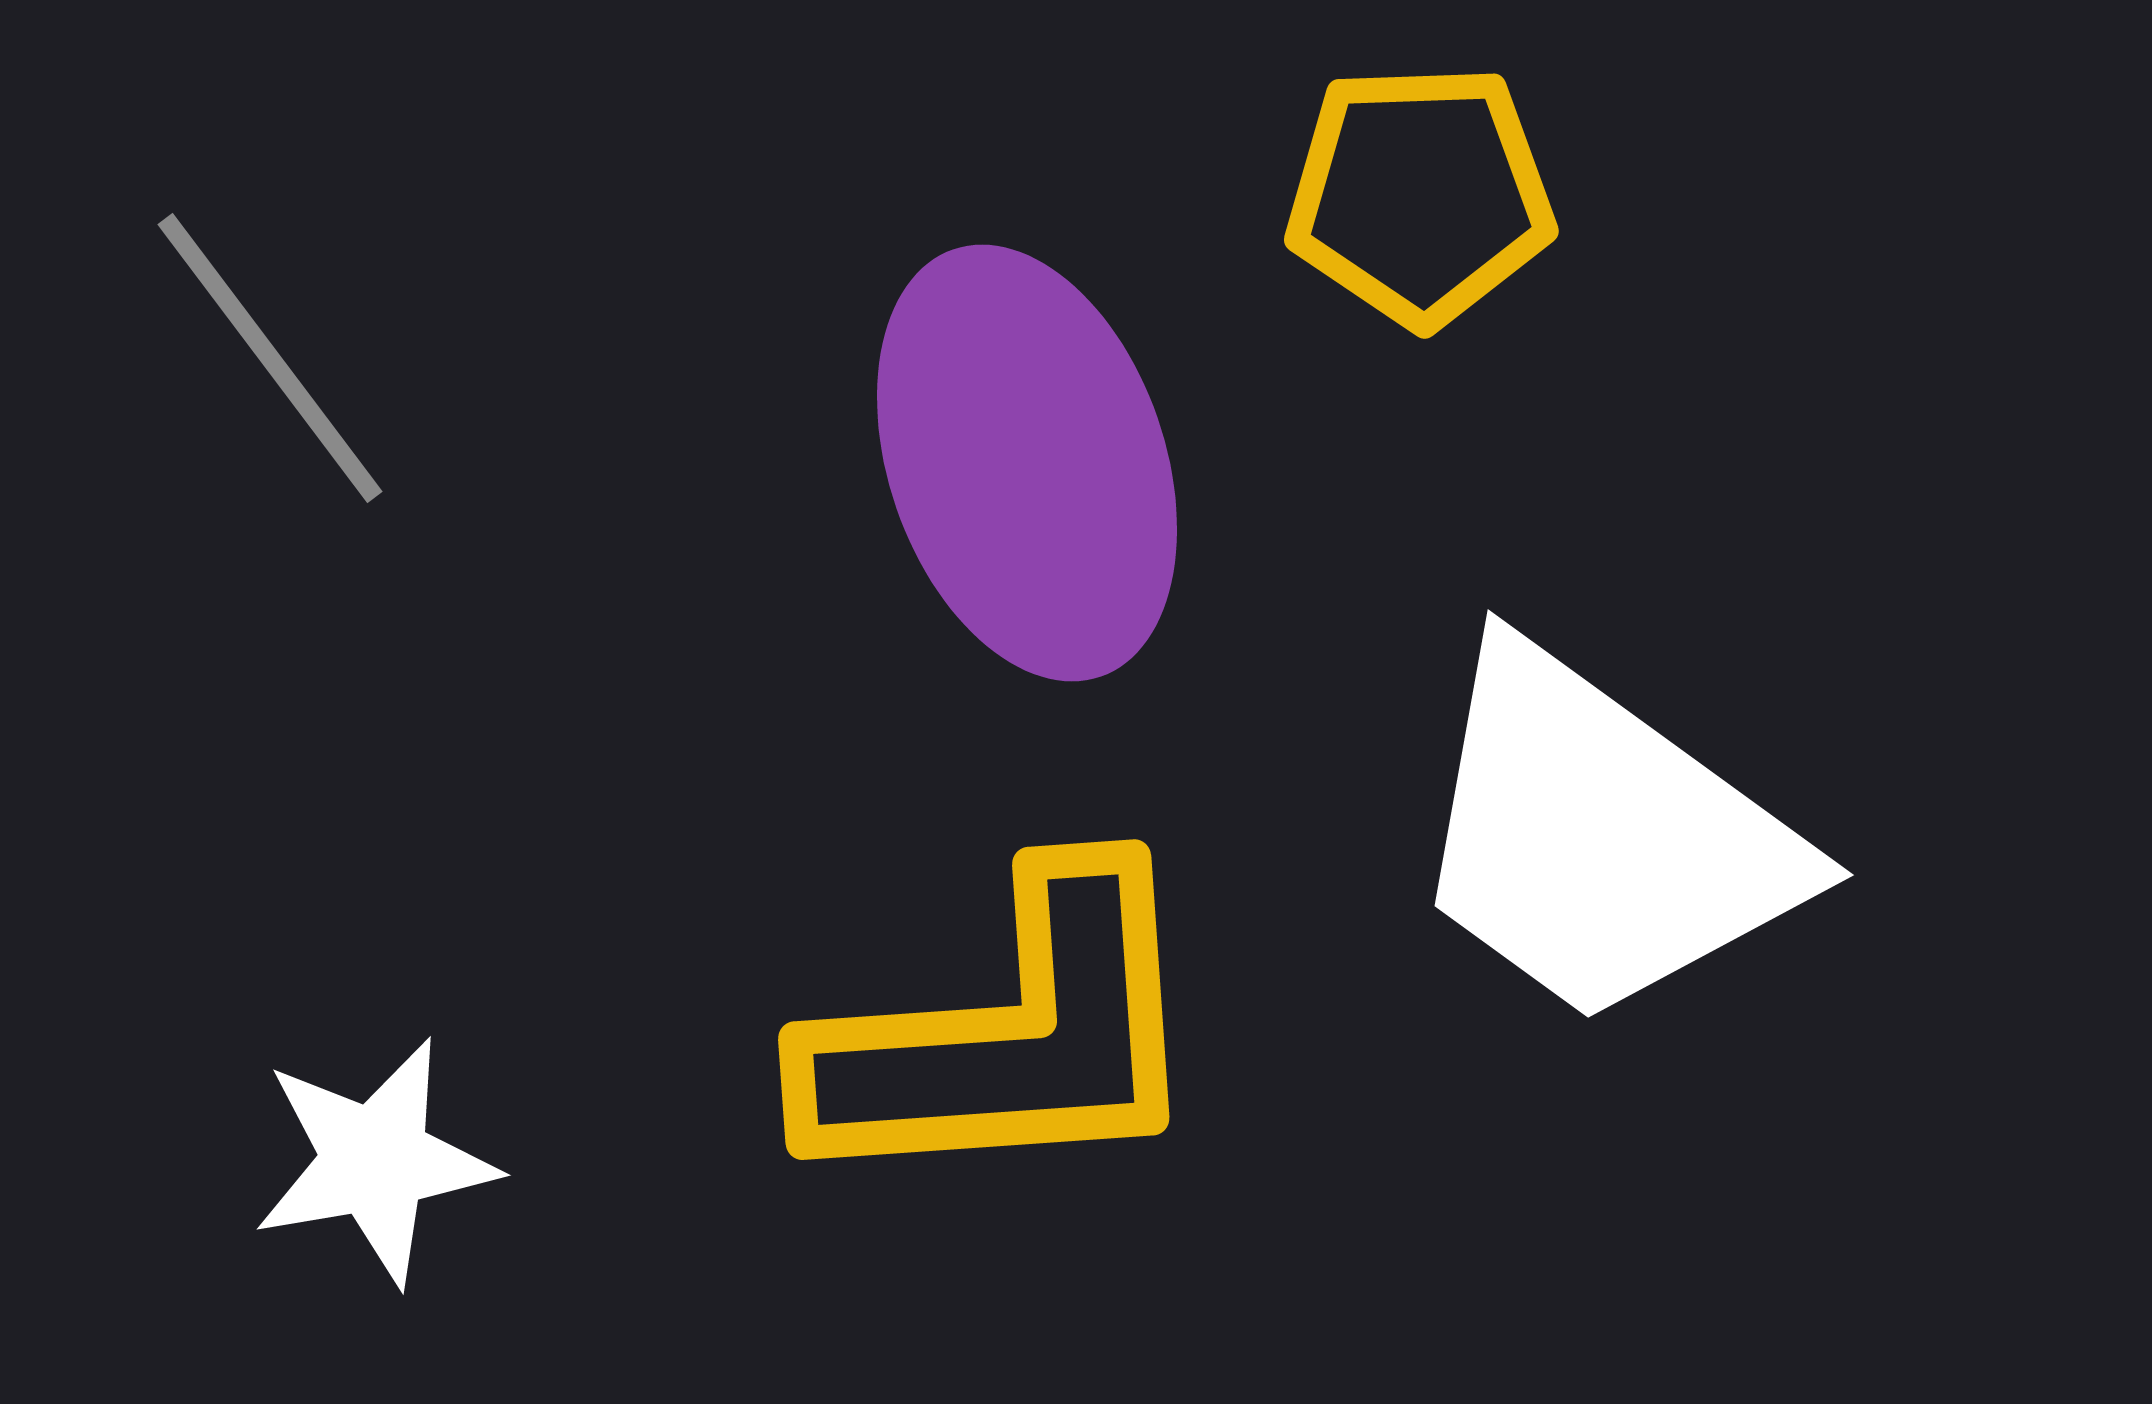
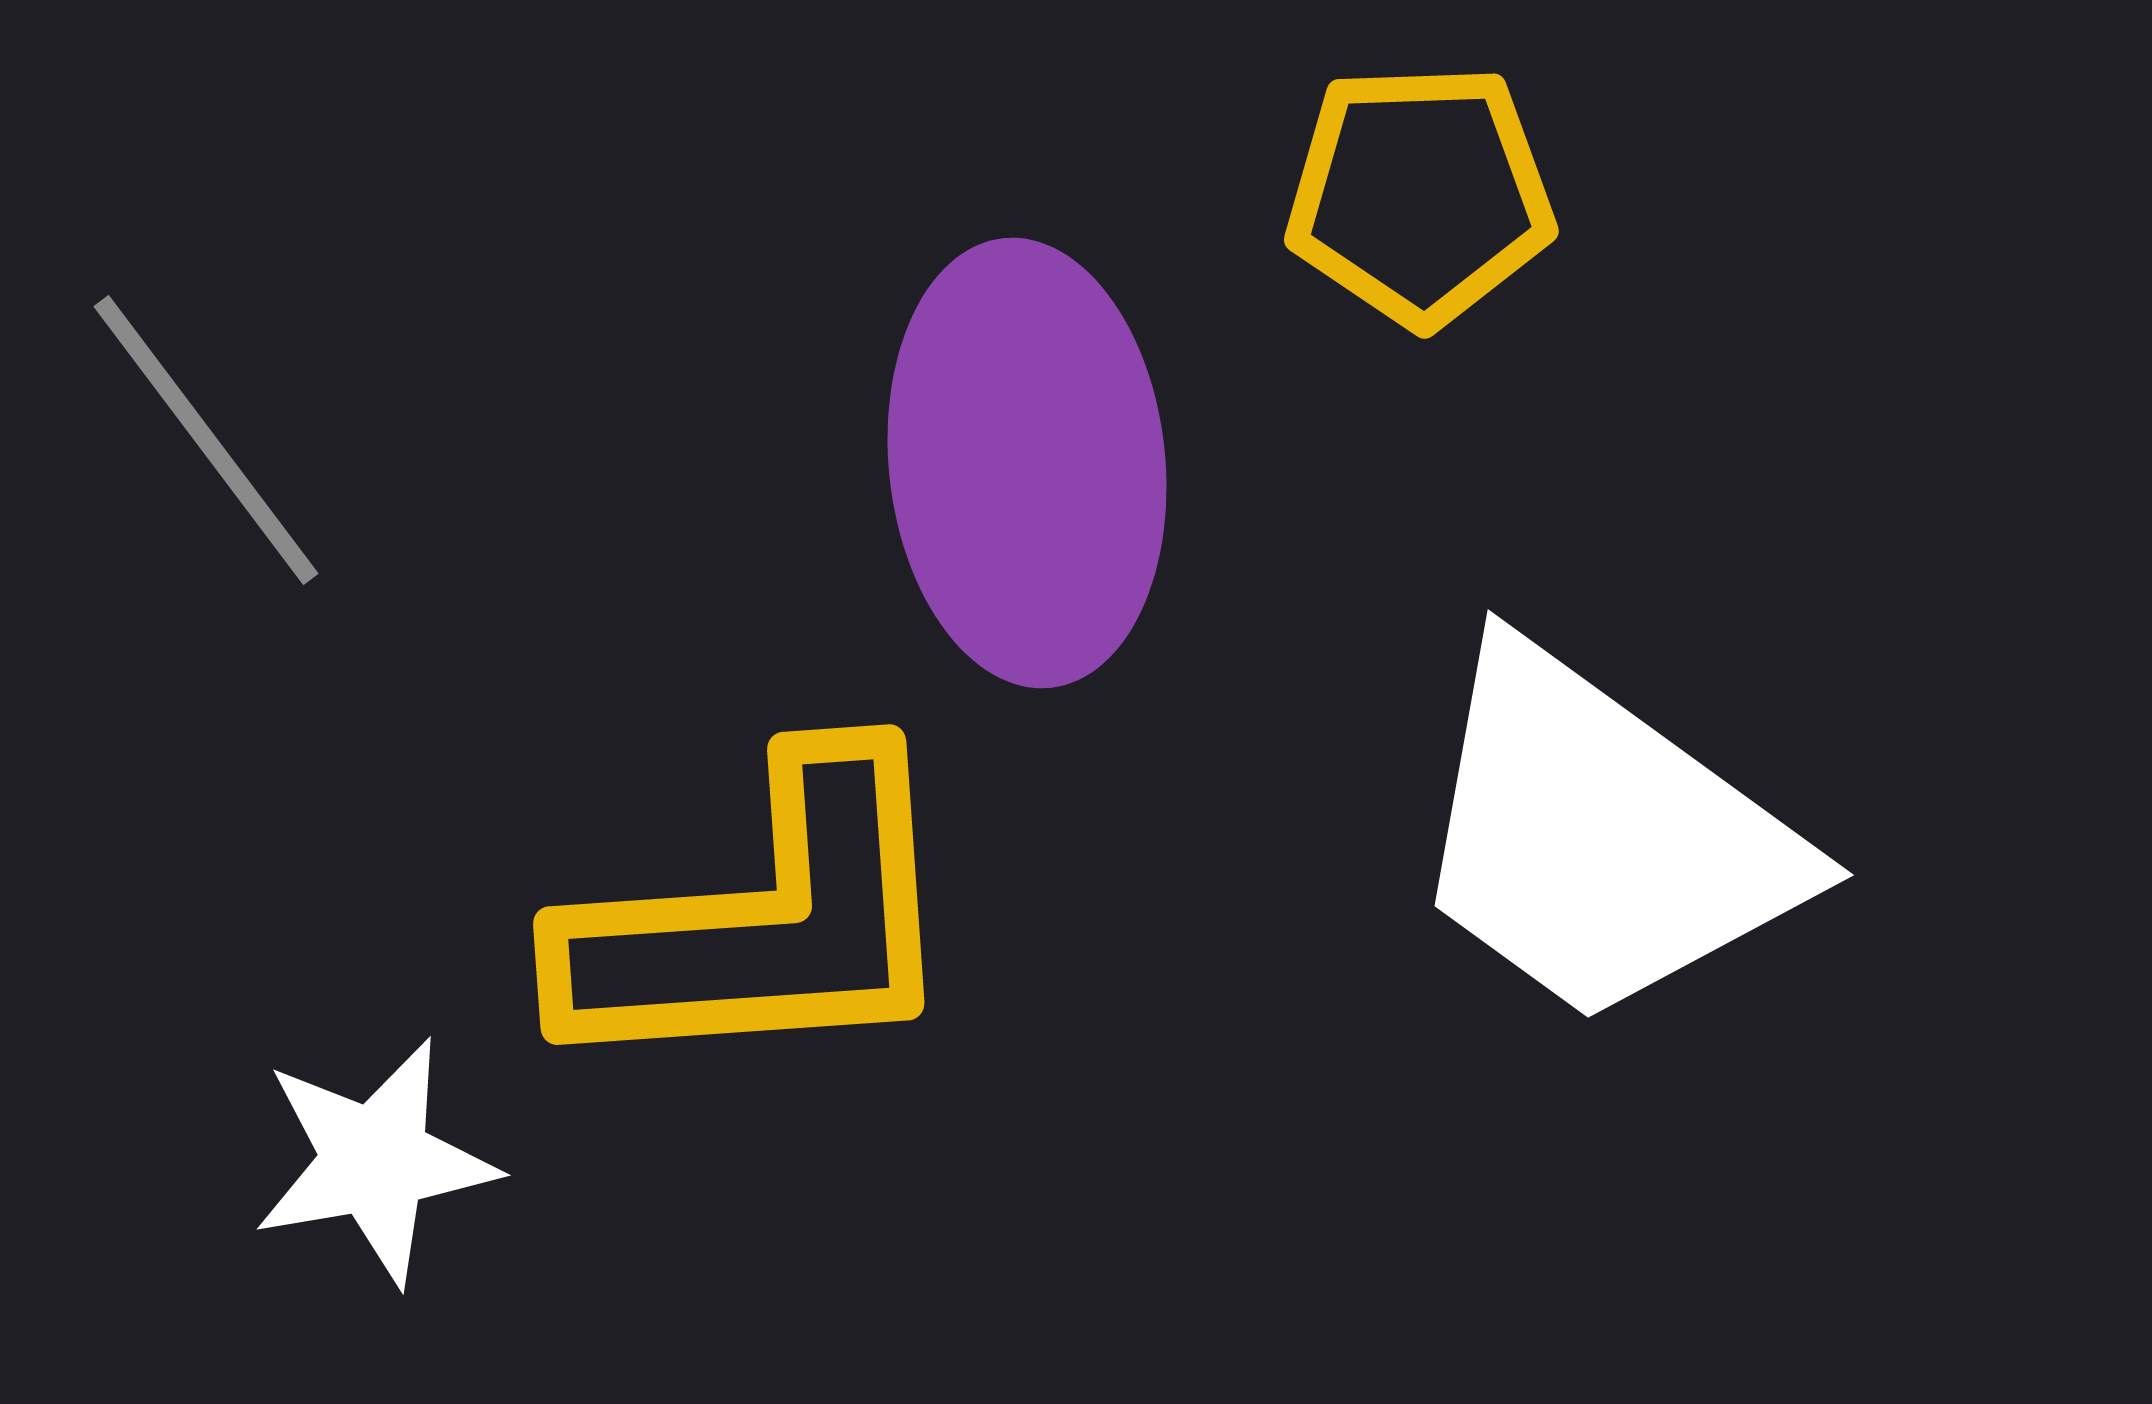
gray line: moved 64 px left, 82 px down
purple ellipse: rotated 13 degrees clockwise
yellow L-shape: moved 245 px left, 115 px up
